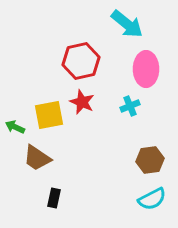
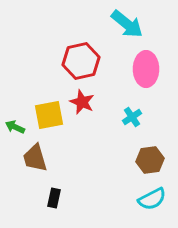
cyan cross: moved 2 px right, 11 px down; rotated 12 degrees counterclockwise
brown trapezoid: moved 2 px left; rotated 40 degrees clockwise
